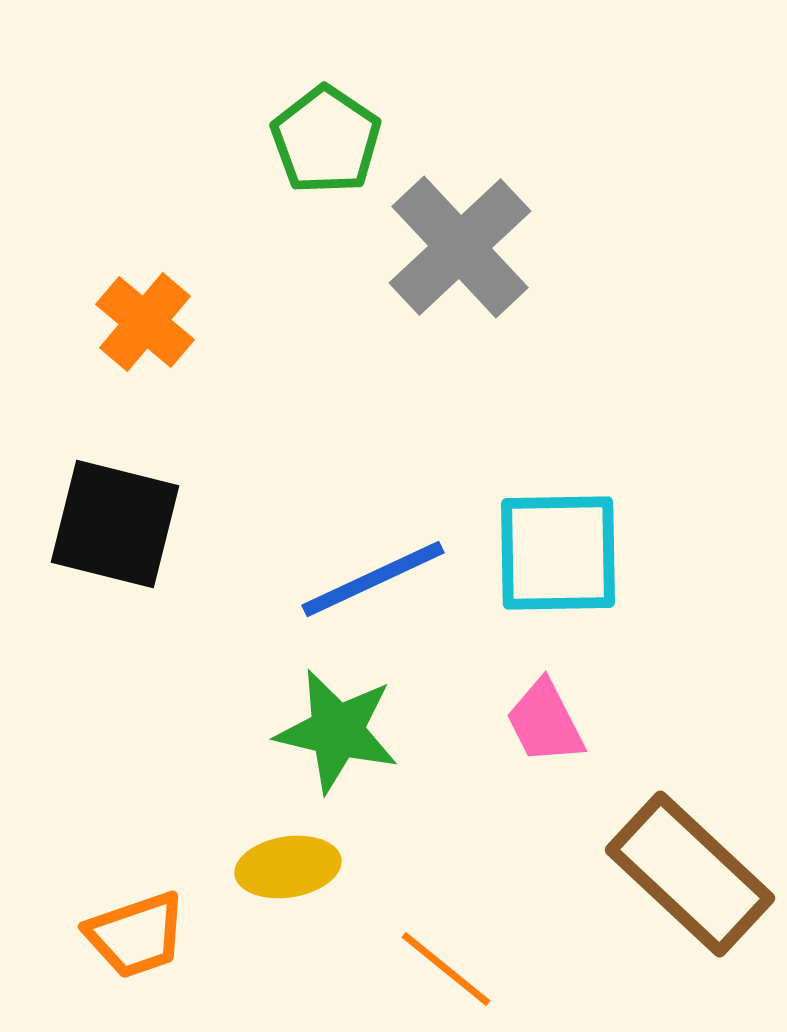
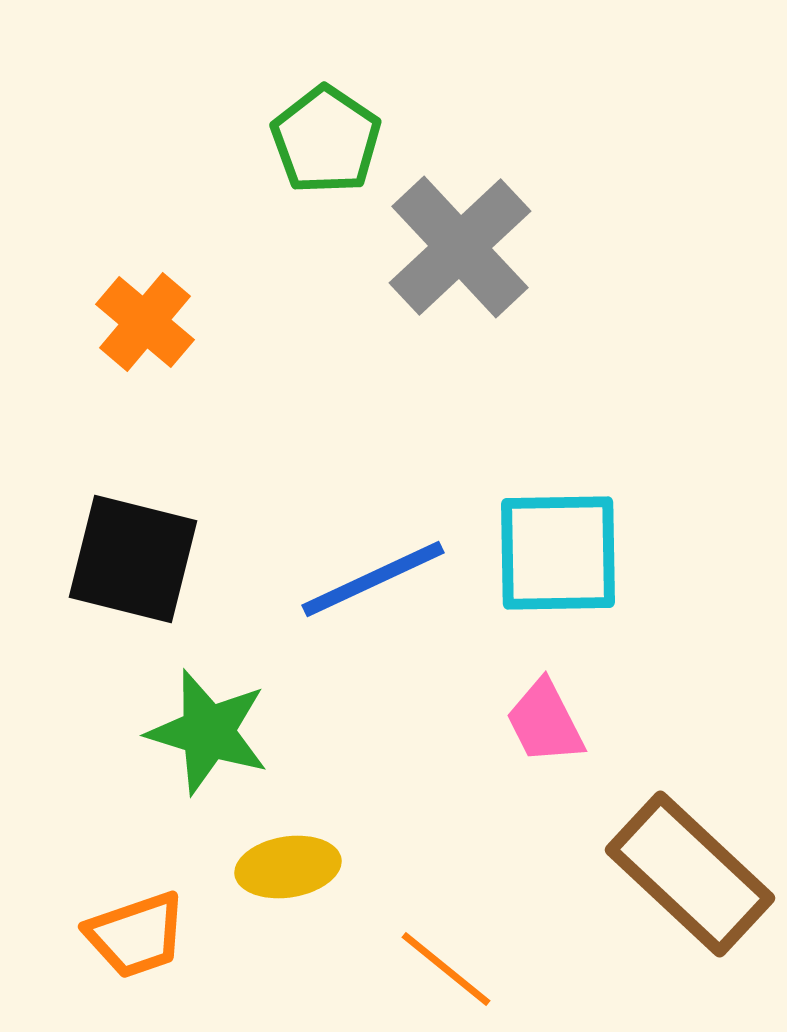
black square: moved 18 px right, 35 px down
green star: moved 129 px left, 1 px down; rotated 4 degrees clockwise
